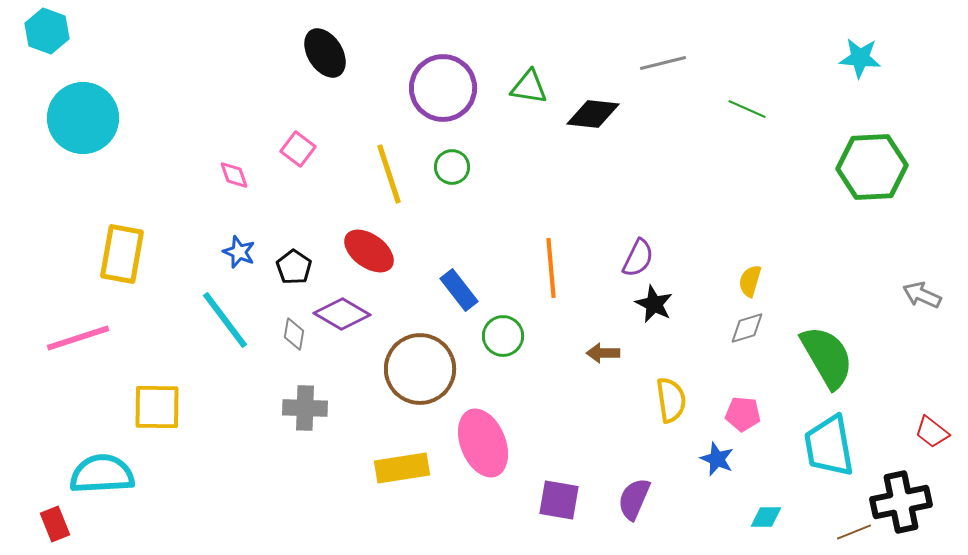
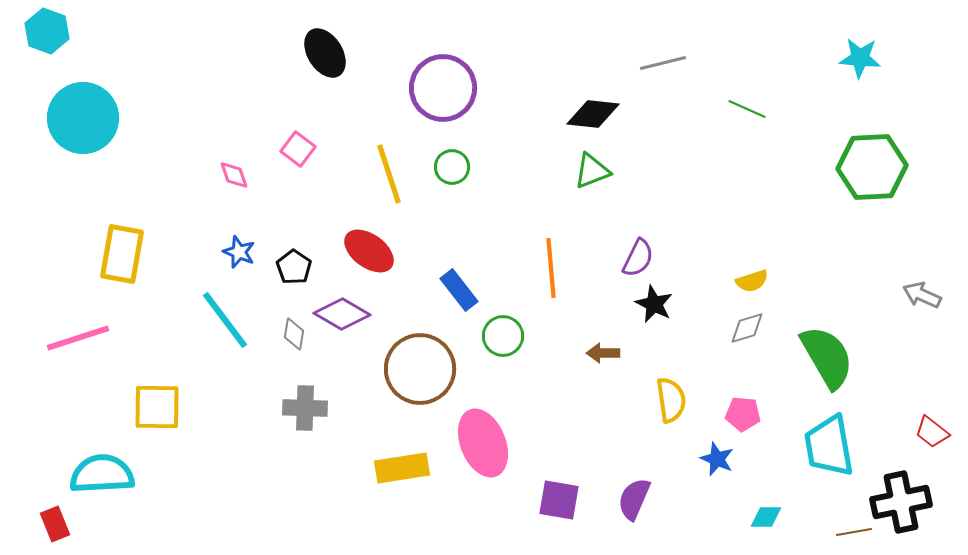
green triangle at (529, 87): moved 63 px right, 84 px down; rotated 30 degrees counterclockwise
yellow semicircle at (750, 281): moved 2 px right; rotated 124 degrees counterclockwise
brown line at (854, 532): rotated 12 degrees clockwise
